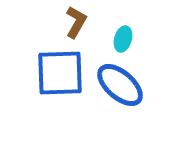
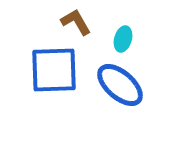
brown L-shape: rotated 60 degrees counterclockwise
blue square: moved 6 px left, 3 px up
